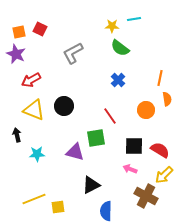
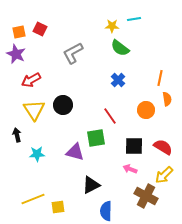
black circle: moved 1 px left, 1 px up
yellow triangle: rotated 35 degrees clockwise
red semicircle: moved 3 px right, 3 px up
yellow line: moved 1 px left
